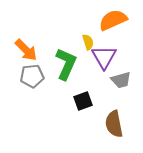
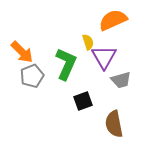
orange arrow: moved 4 px left, 2 px down
gray pentagon: rotated 15 degrees counterclockwise
